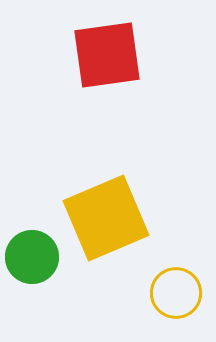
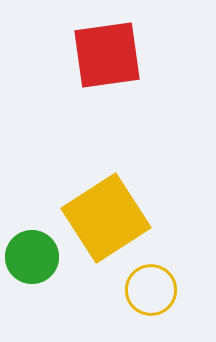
yellow square: rotated 10 degrees counterclockwise
yellow circle: moved 25 px left, 3 px up
